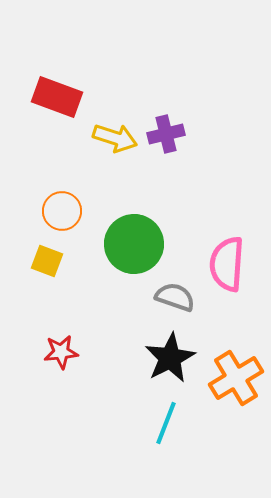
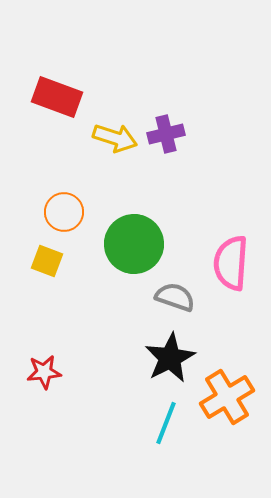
orange circle: moved 2 px right, 1 px down
pink semicircle: moved 4 px right, 1 px up
red star: moved 17 px left, 20 px down
orange cross: moved 9 px left, 19 px down
